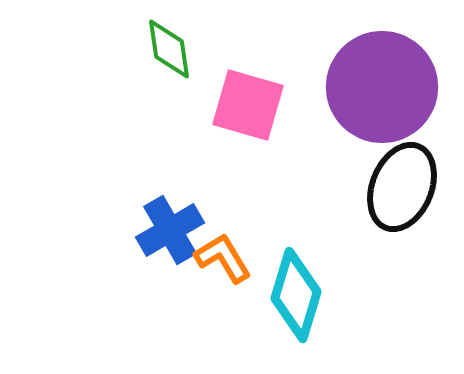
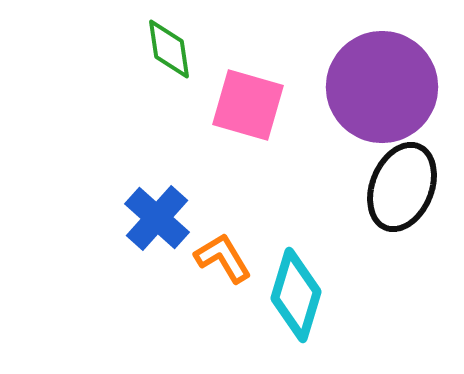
blue cross: moved 13 px left, 12 px up; rotated 18 degrees counterclockwise
